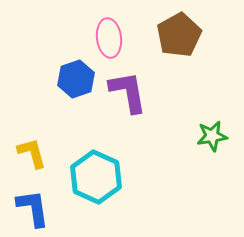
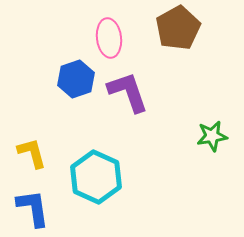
brown pentagon: moved 1 px left, 7 px up
purple L-shape: rotated 9 degrees counterclockwise
